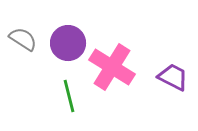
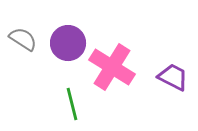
green line: moved 3 px right, 8 px down
